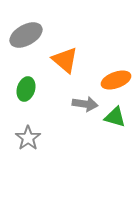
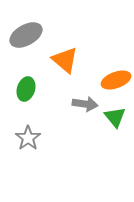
green triangle: rotated 35 degrees clockwise
